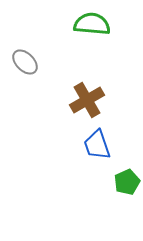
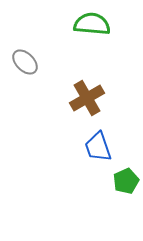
brown cross: moved 2 px up
blue trapezoid: moved 1 px right, 2 px down
green pentagon: moved 1 px left, 1 px up
